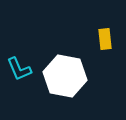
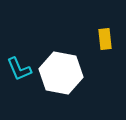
white hexagon: moved 4 px left, 3 px up
